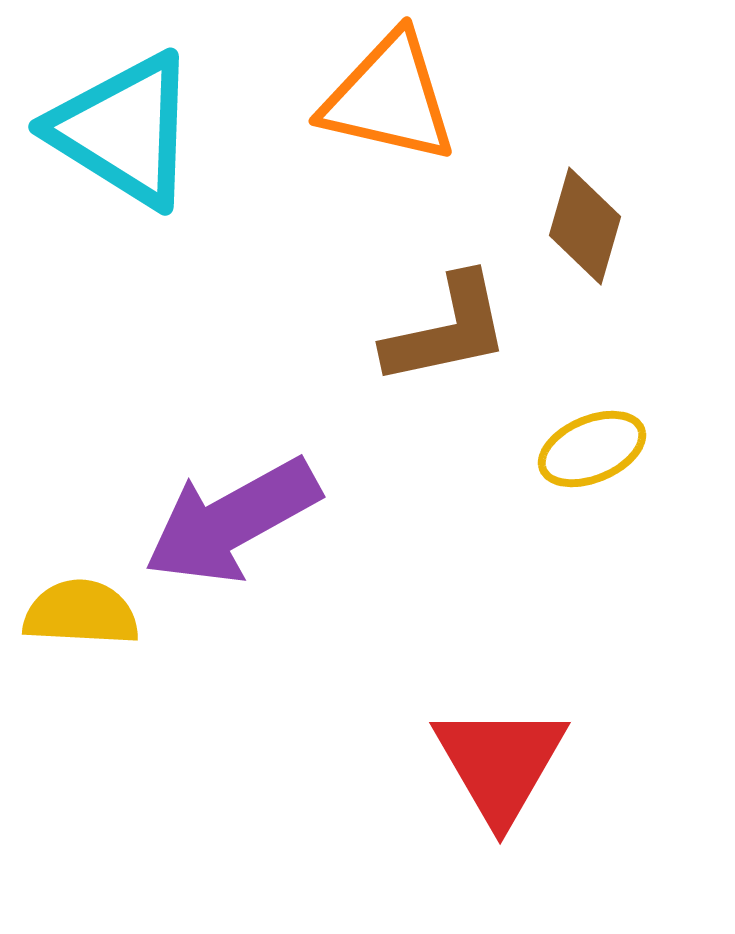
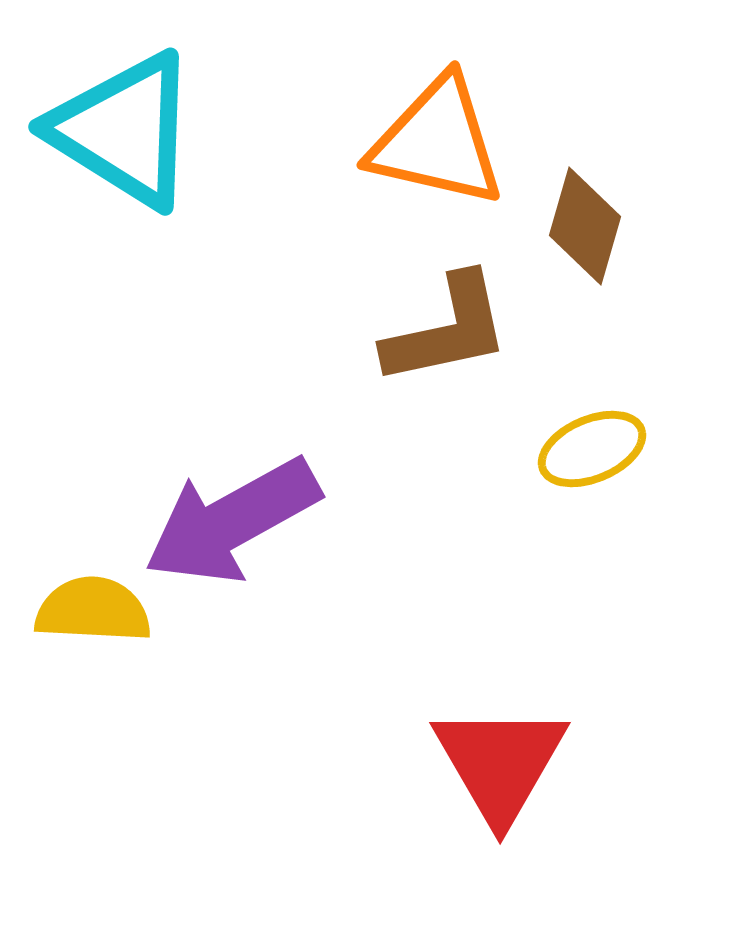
orange triangle: moved 48 px right, 44 px down
yellow semicircle: moved 12 px right, 3 px up
